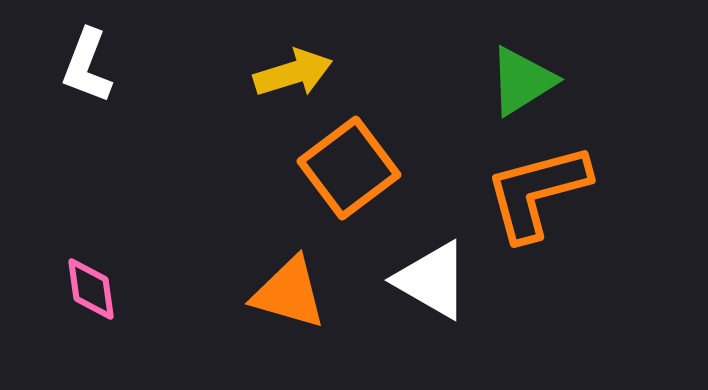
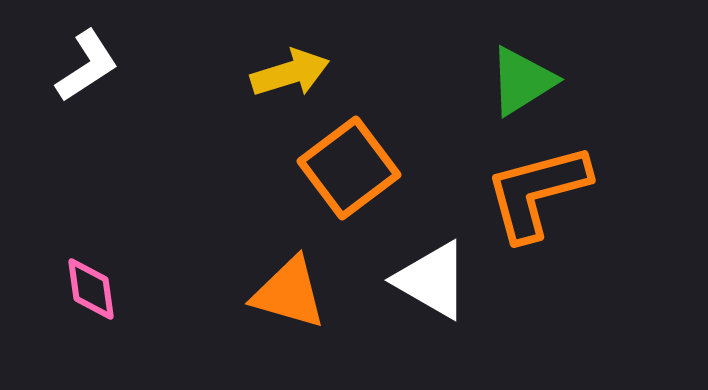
white L-shape: rotated 144 degrees counterclockwise
yellow arrow: moved 3 px left
